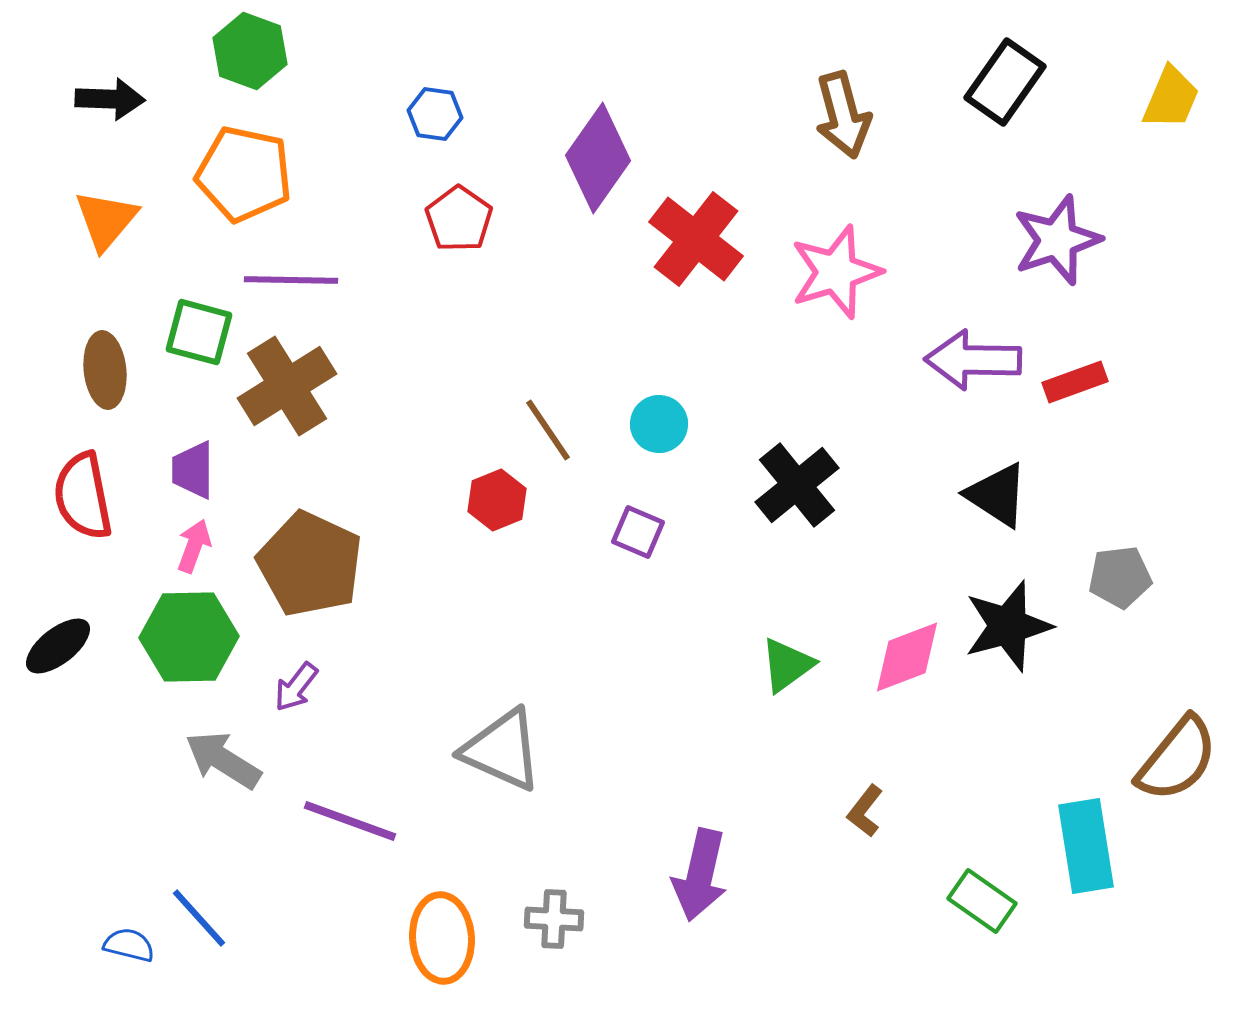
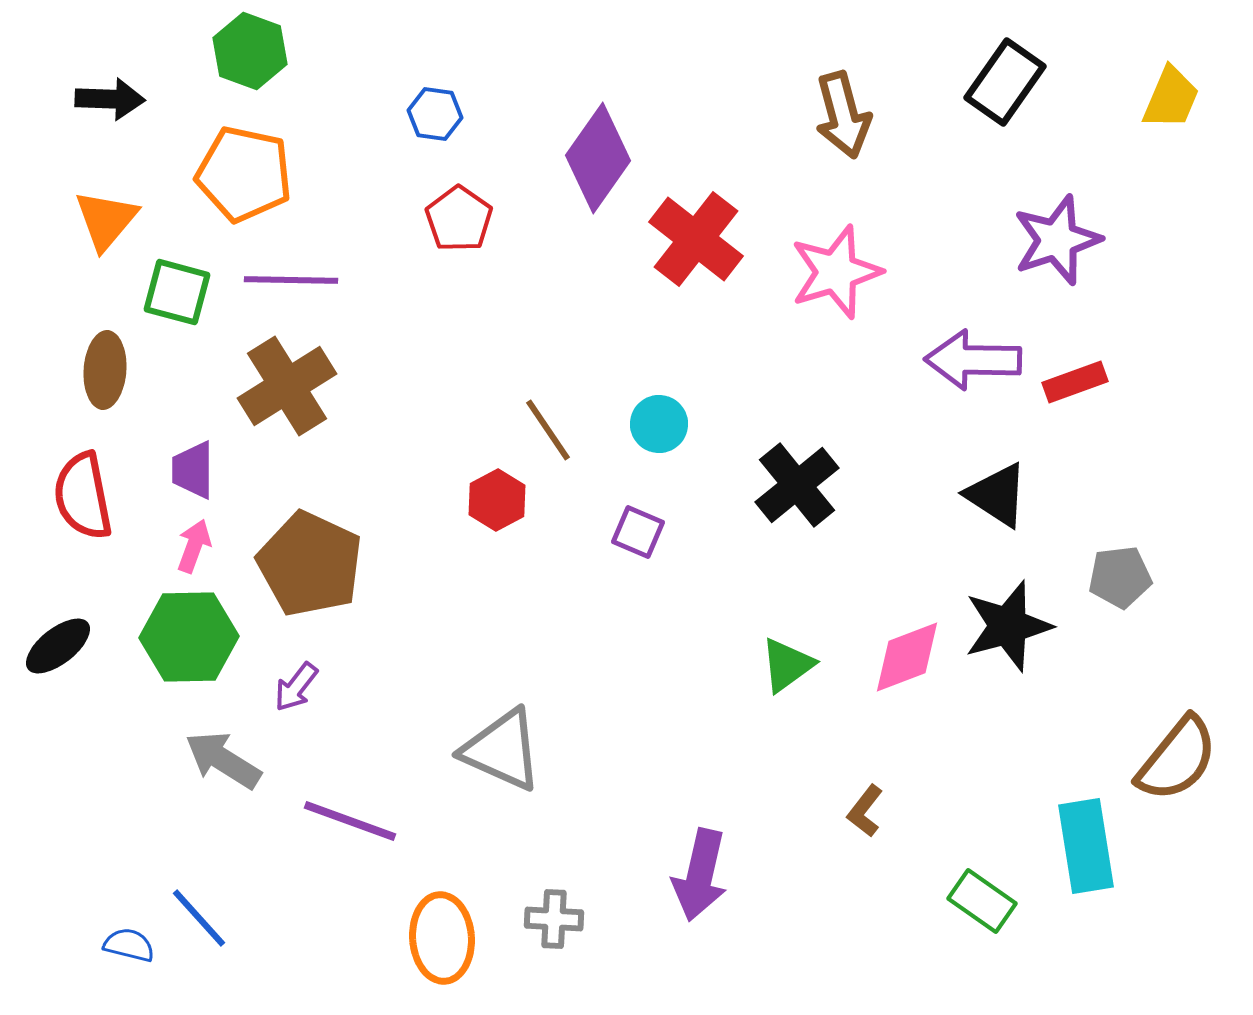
green square at (199, 332): moved 22 px left, 40 px up
brown ellipse at (105, 370): rotated 10 degrees clockwise
red hexagon at (497, 500): rotated 6 degrees counterclockwise
